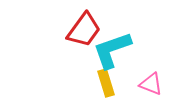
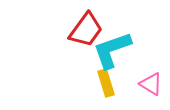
red trapezoid: moved 2 px right
pink triangle: rotated 10 degrees clockwise
